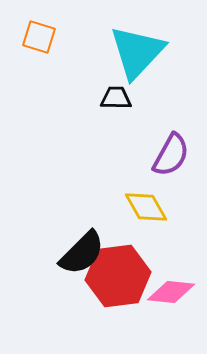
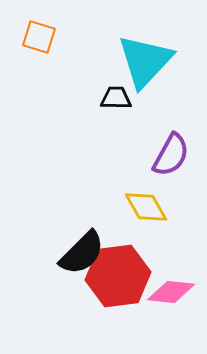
cyan triangle: moved 8 px right, 9 px down
